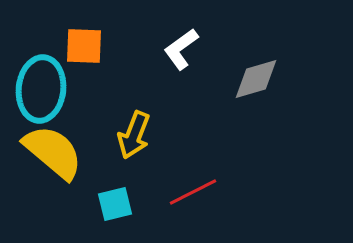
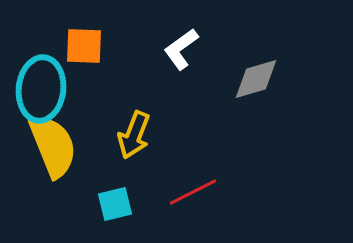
yellow semicircle: moved 6 px up; rotated 28 degrees clockwise
